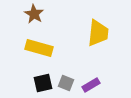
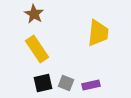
yellow rectangle: moved 2 px left, 1 px down; rotated 40 degrees clockwise
purple rectangle: rotated 18 degrees clockwise
